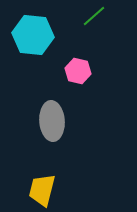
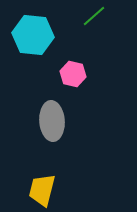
pink hexagon: moved 5 px left, 3 px down
